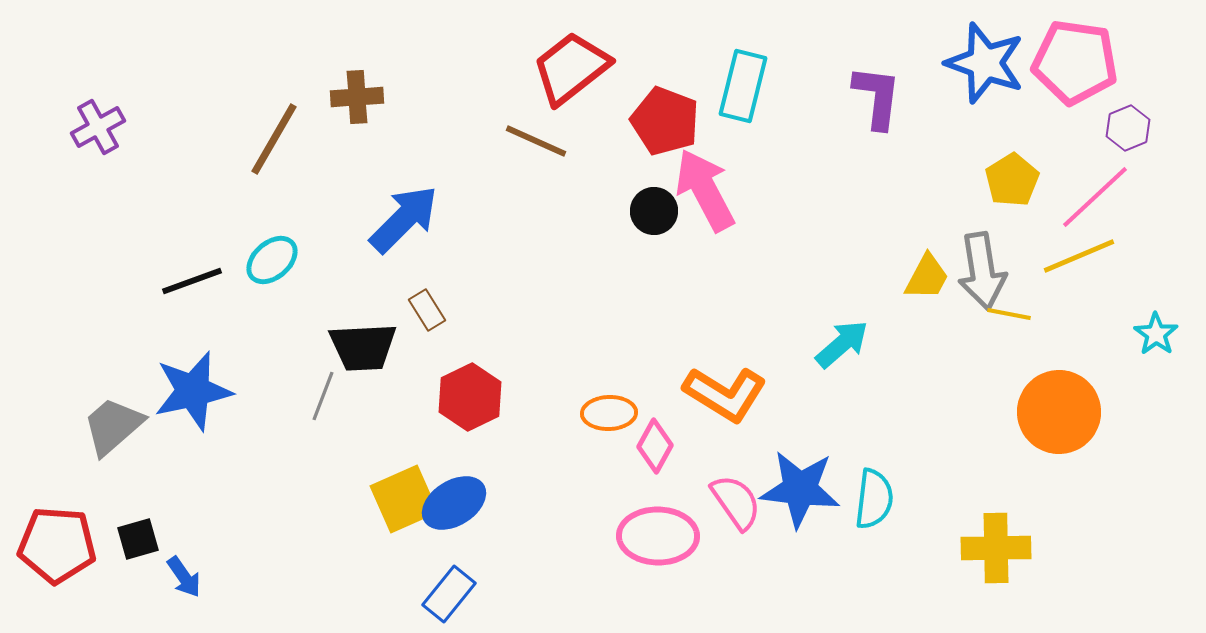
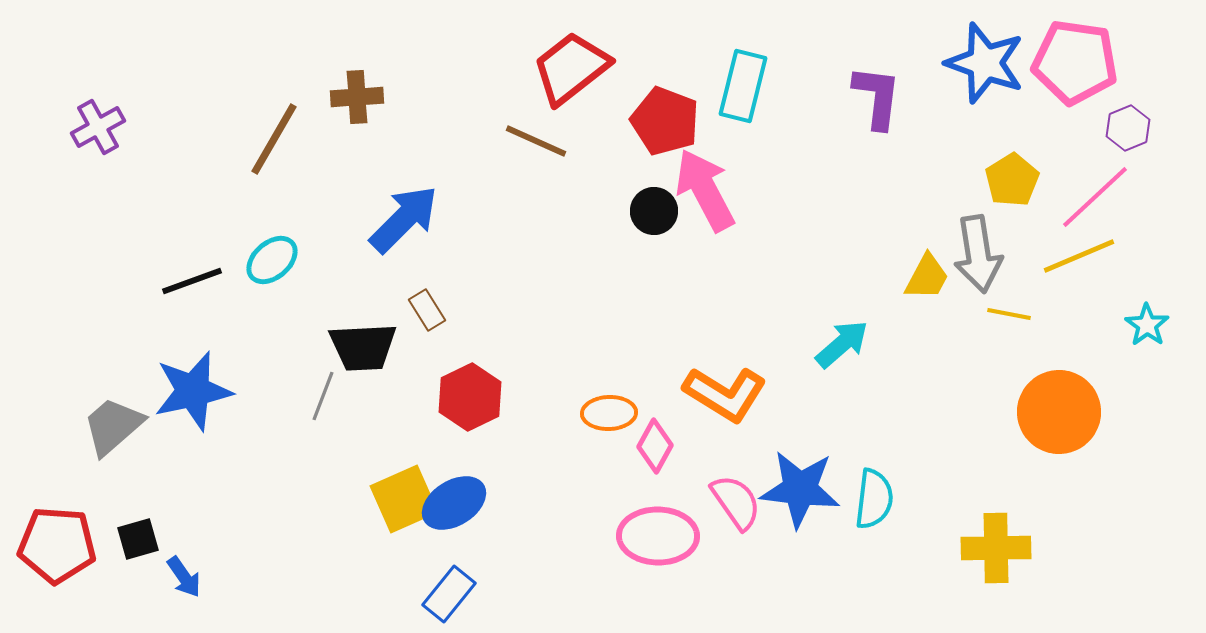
gray arrow at (982, 271): moved 4 px left, 17 px up
cyan star at (1156, 334): moved 9 px left, 9 px up
